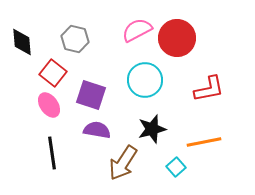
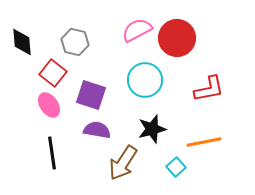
gray hexagon: moved 3 px down
